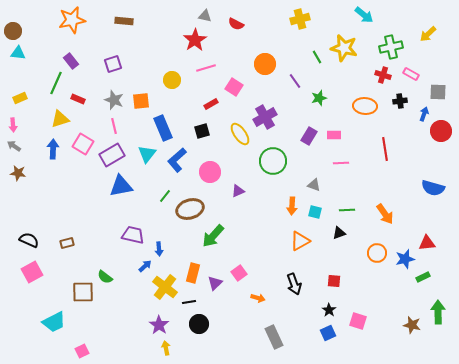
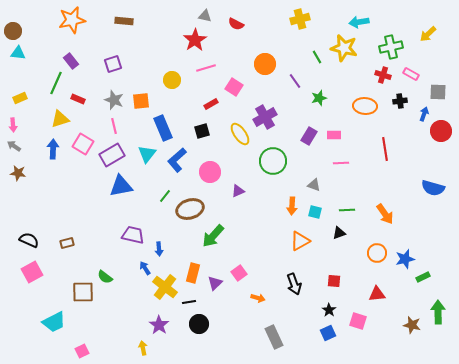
cyan arrow at (364, 15): moved 5 px left, 7 px down; rotated 132 degrees clockwise
red triangle at (427, 243): moved 50 px left, 51 px down
blue arrow at (145, 266): moved 2 px down; rotated 80 degrees counterclockwise
yellow arrow at (166, 348): moved 23 px left
